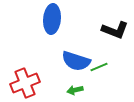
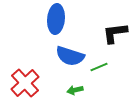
blue ellipse: moved 4 px right
black L-shape: moved 3 px down; rotated 152 degrees clockwise
blue semicircle: moved 6 px left, 5 px up
red cross: rotated 20 degrees counterclockwise
